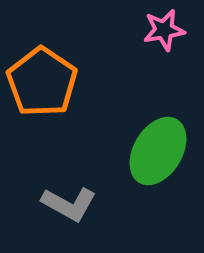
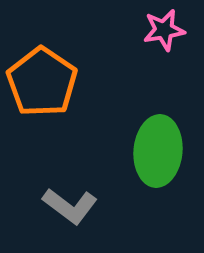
green ellipse: rotated 26 degrees counterclockwise
gray L-shape: moved 1 px right, 2 px down; rotated 8 degrees clockwise
